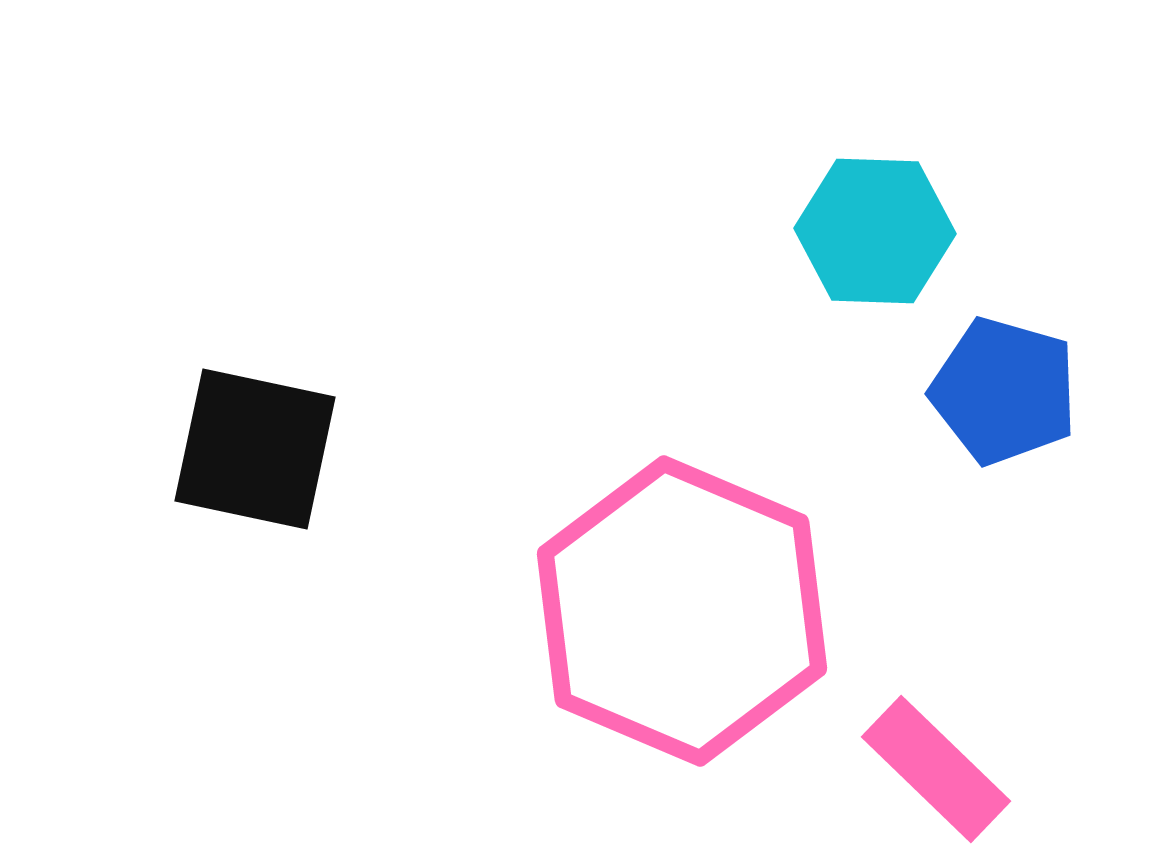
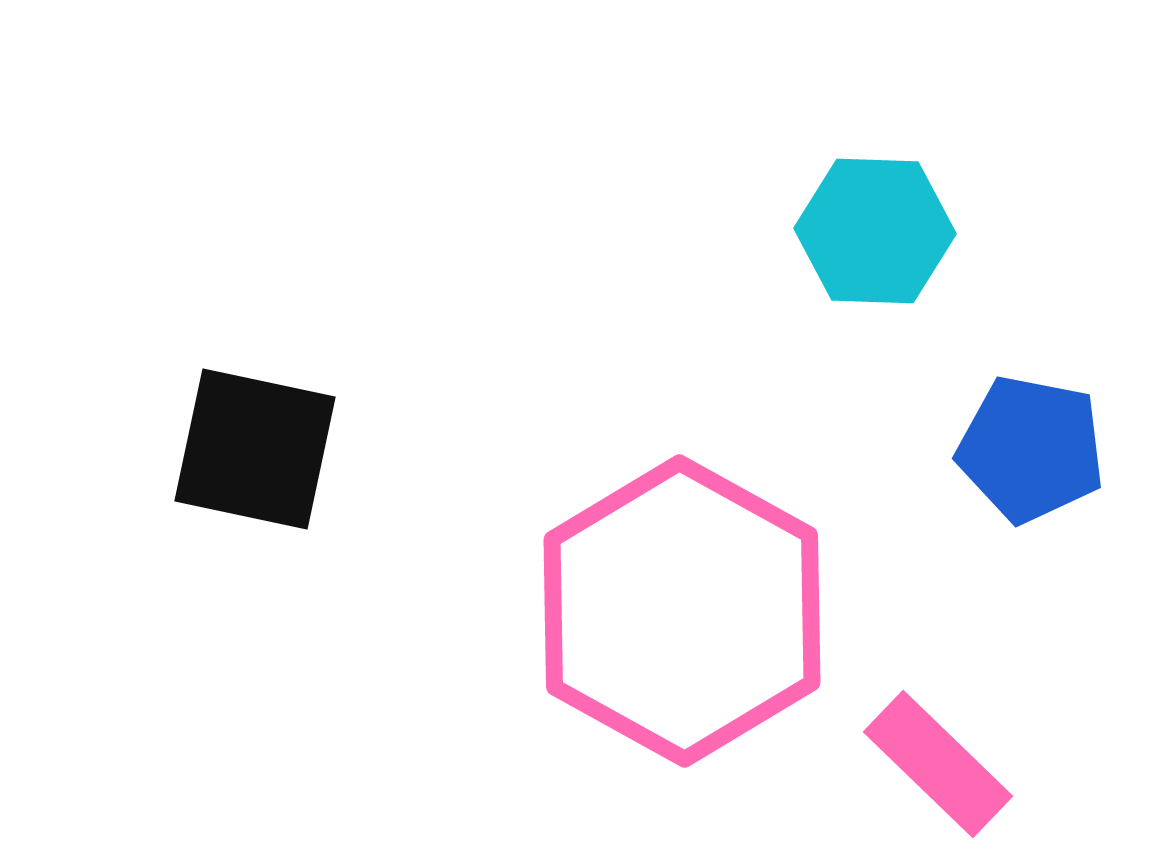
blue pentagon: moved 27 px right, 58 px down; rotated 5 degrees counterclockwise
pink hexagon: rotated 6 degrees clockwise
pink rectangle: moved 2 px right, 5 px up
